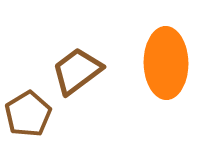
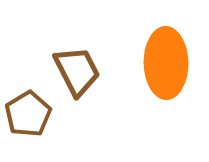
brown trapezoid: rotated 100 degrees clockwise
